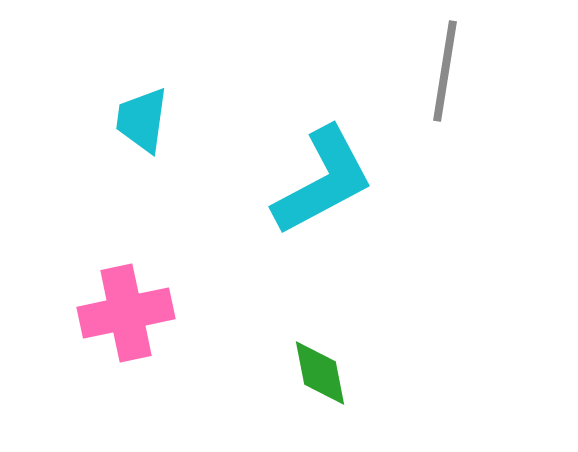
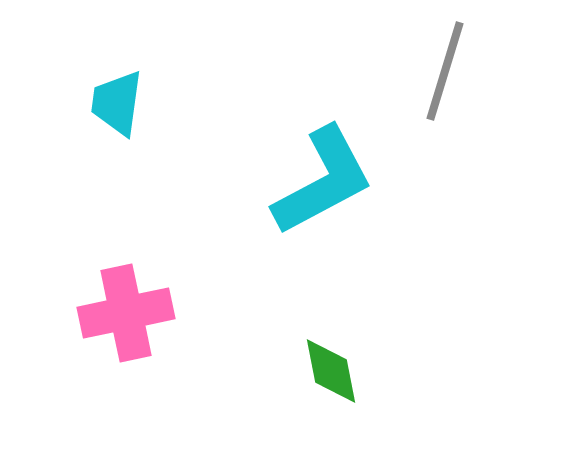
gray line: rotated 8 degrees clockwise
cyan trapezoid: moved 25 px left, 17 px up
green diamond: moved 11 px right, 2 px up
